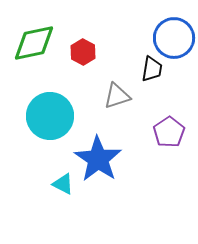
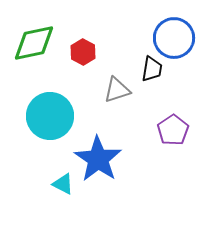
gray triangle: moved 6 px up
purple pentagon: moved 4 px right, 2 px up
